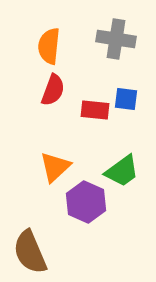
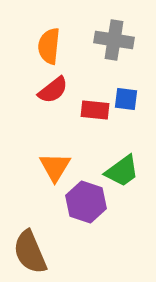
gray cross: moved 2 px left, 1 px down
red semicircle: rotated 32 degrees clockwise
orange triangle: rotated 16 degrees counterclockwise
purple hexagon: rotated 6 degrees counterclockwise
